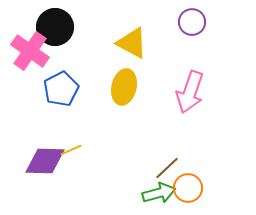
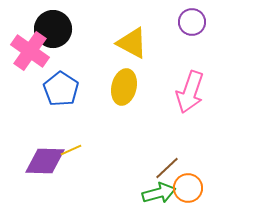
black circle: moved 2 px left, 2 px down
blue pentagon: rotated 12 degrees counterclockwise
